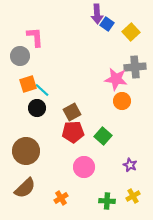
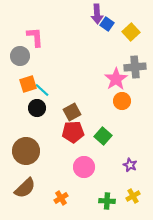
pink star: rotated 30 degrees clockwise
